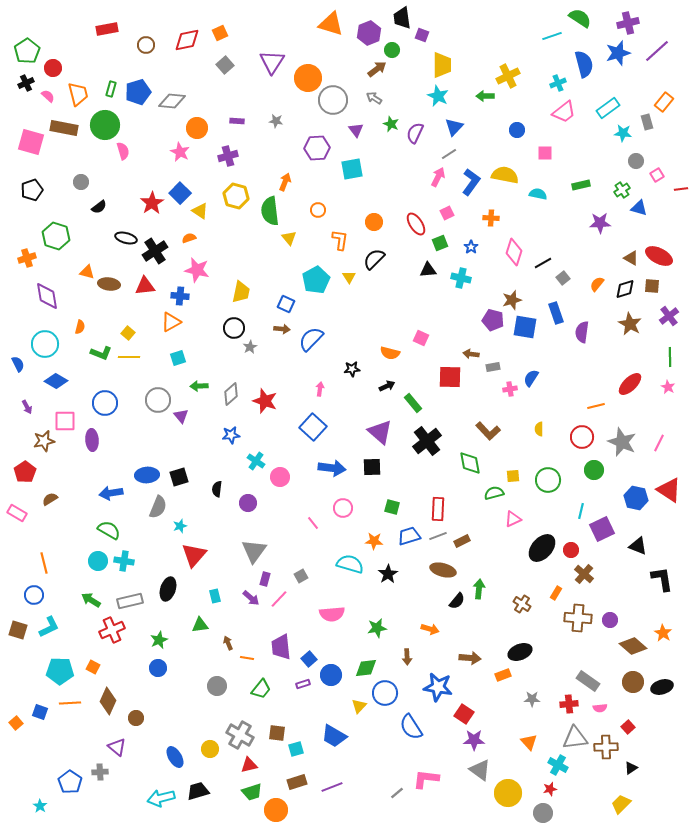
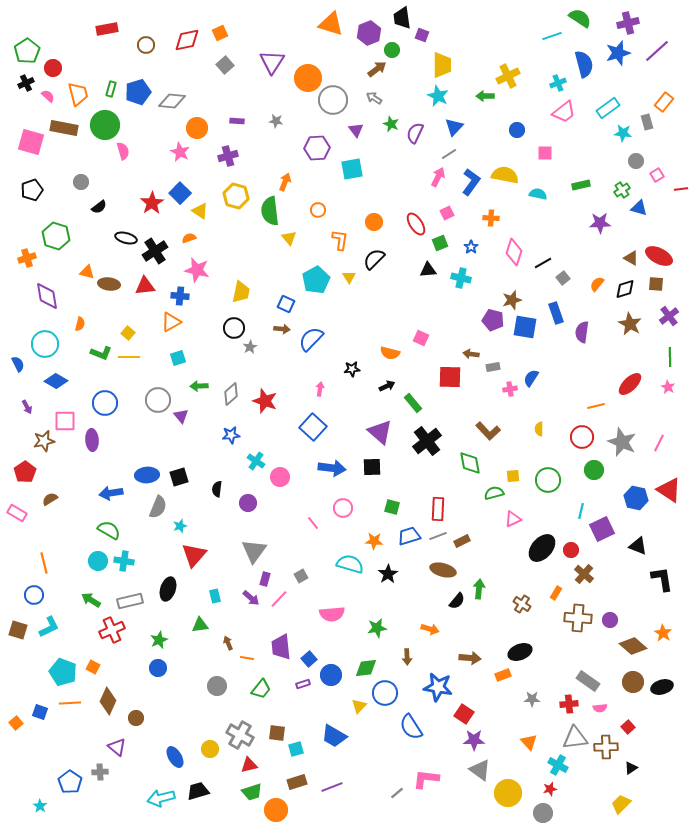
brown square at (652, 286): moved 4 px right, 2 px up
orange semicircle at (80, 327): moved 3 px up
cyan pentagon at (60, 671): moved 3 px right, 1 px down; rotated 20 degrees clockwise
